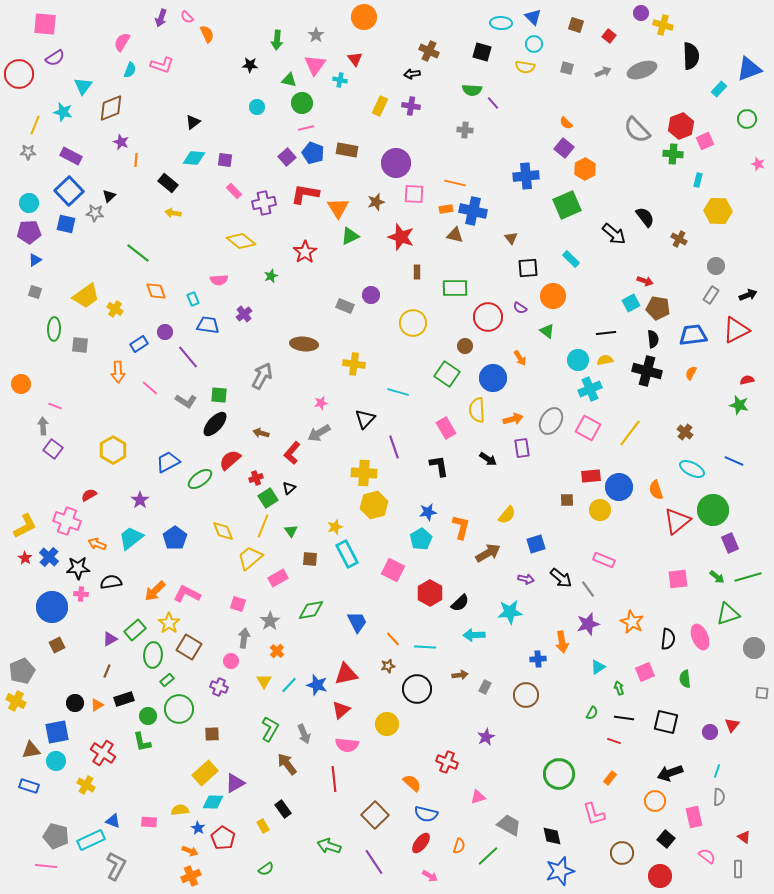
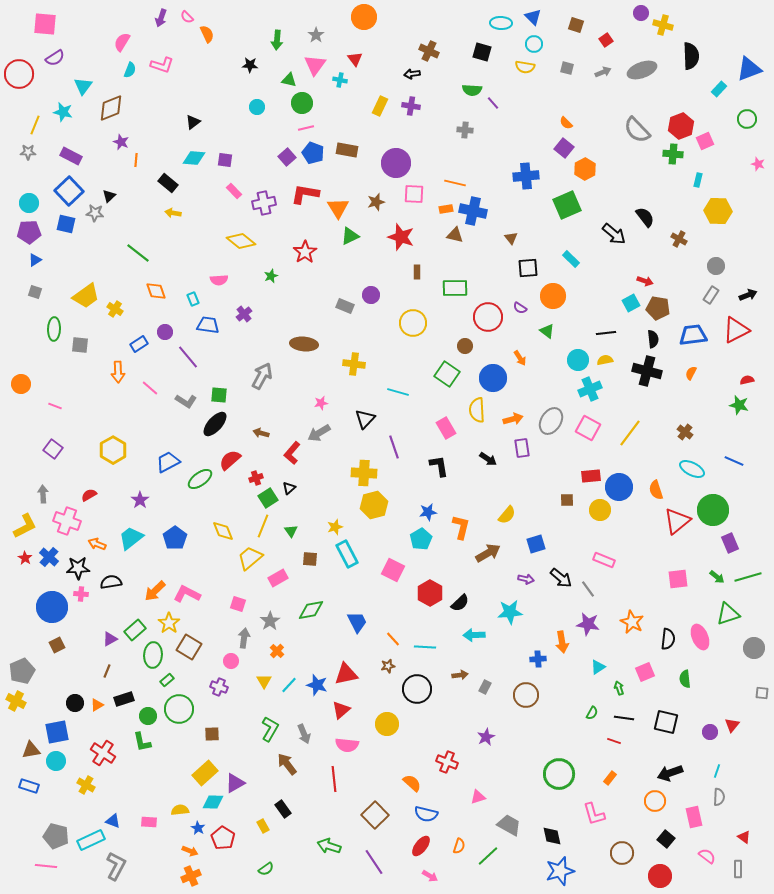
red square at (609, 36): moved 3 px left, 4 px down; rotated 16 degrees clockwise
gray arrow at (43, 426): moved 68 px down
purple star at (588, 624): rotated 25 degrees clockwise
red ellipse at (421, 843): moved 3 px down
